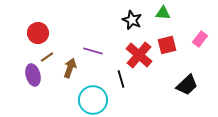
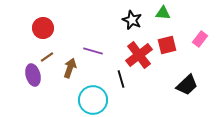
red circle: moved 5 px right, 5 px up
red cross: rotated 12 degrees clockwise
